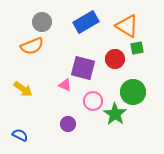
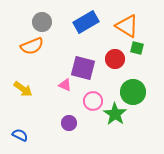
green square: rotated 24 degrees clockwise
purple circle: moved 1 px right, 1 px up
